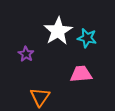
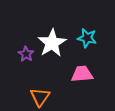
white star: moved 6 px left, 12 px down
pink trapezoid: moved 1 px right
